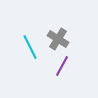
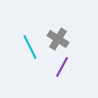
purple line: moved 1 px down
